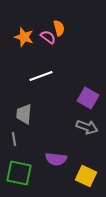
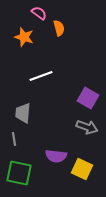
pink semicircle: moved 9 px left, 24 px up
gray trapezoid: moved 1 px left, 1 px up
purple semicircle: moved 3 px up
yellow square: moved 4 px left, 7 px up
